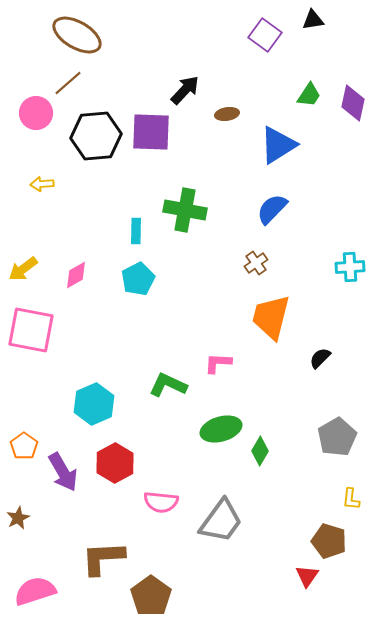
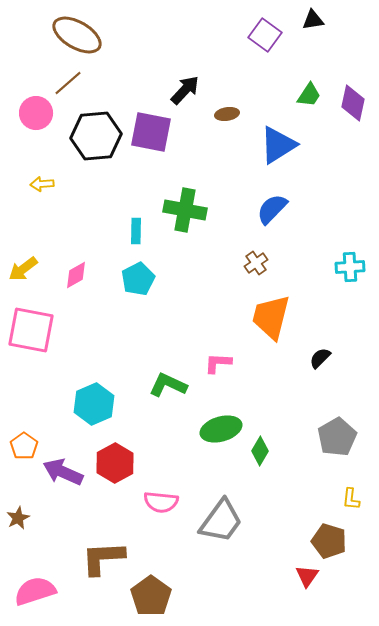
purple square at (151, 132): rotated 9 degrees clockwise
purple arrow at (63, 472): rotated 144 degrees clockwise
